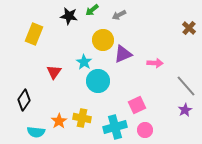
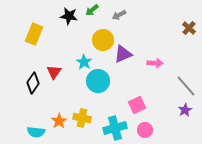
black diamond: moved 9 px right, 17 px up
cyan cross: moved 1 px down
